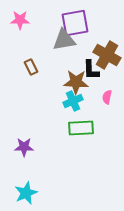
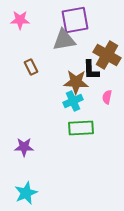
purple square: moved 3 px up
